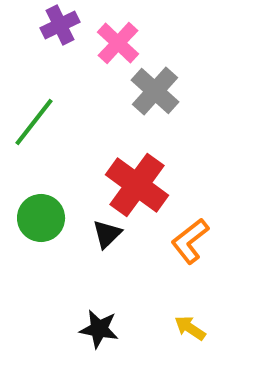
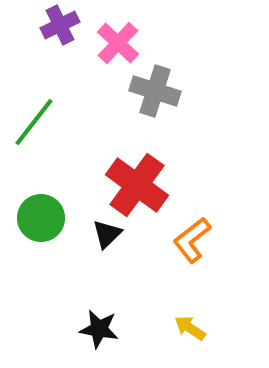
gray cross: rotated 24 degrees counterclockwise
orange L-shape: moved 2 px right, 1 px up
